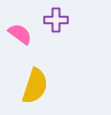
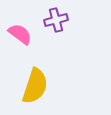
purple cross: rotated 15 degrees counterclockwise
